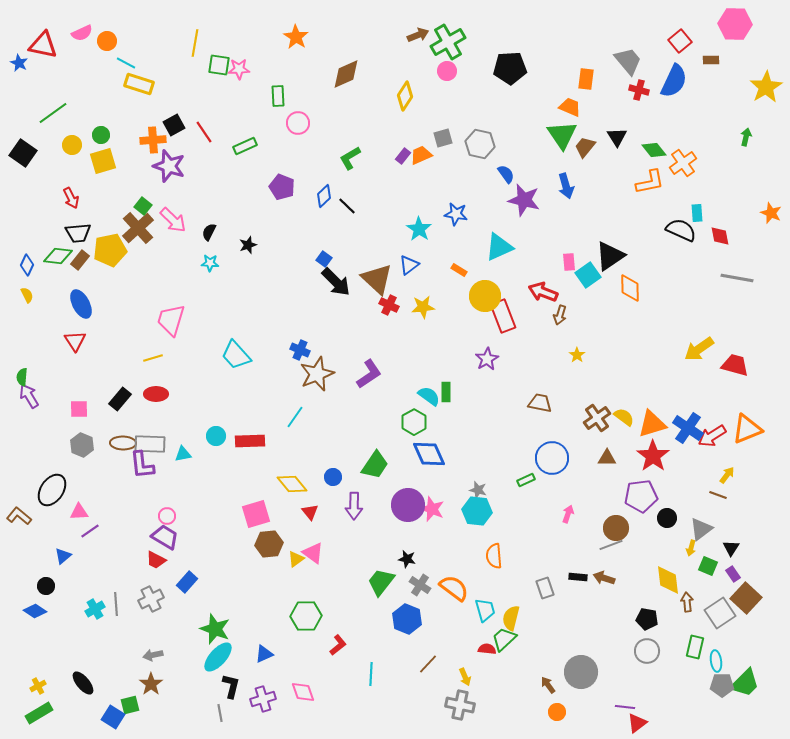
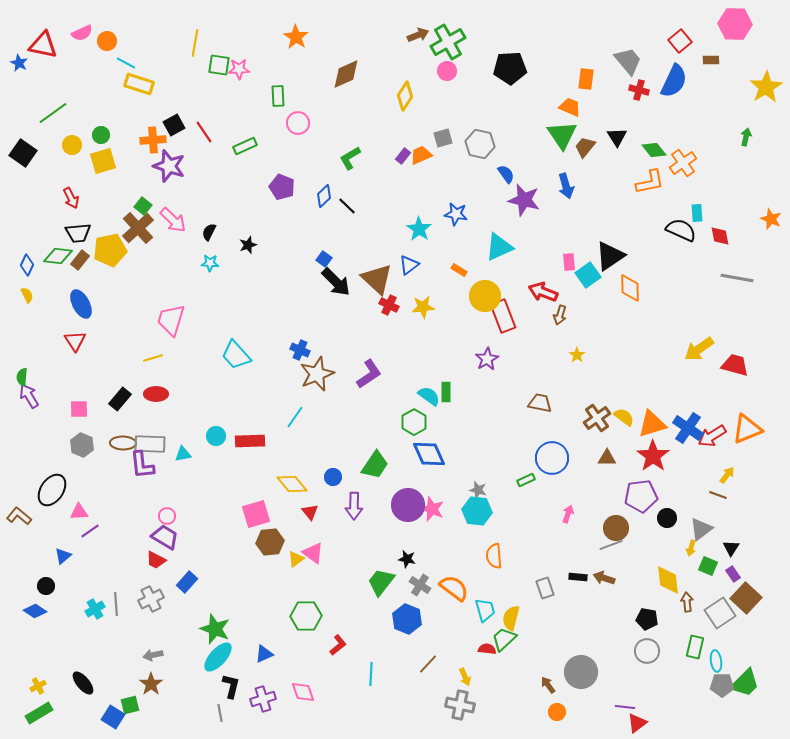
orange star at (771, 213): moved 6 px down
brown hexagon at (269, 544): moved 1 px right, 2 px up
